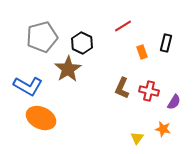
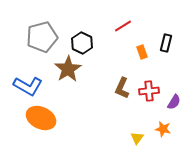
red cross: rotated 18 degrees counterclockwise
